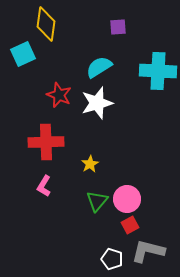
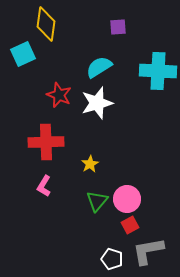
gray L-shape: rotated 24 degrees counterclockwise
